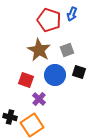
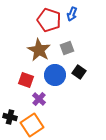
gray square: moved 2 px up
black square: rotated 16 degrees clockwise
